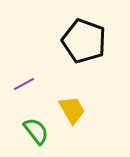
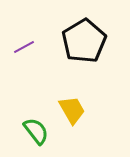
black pentagon: rotated 21 degrees clockwise
purple line: moved 37 px up
